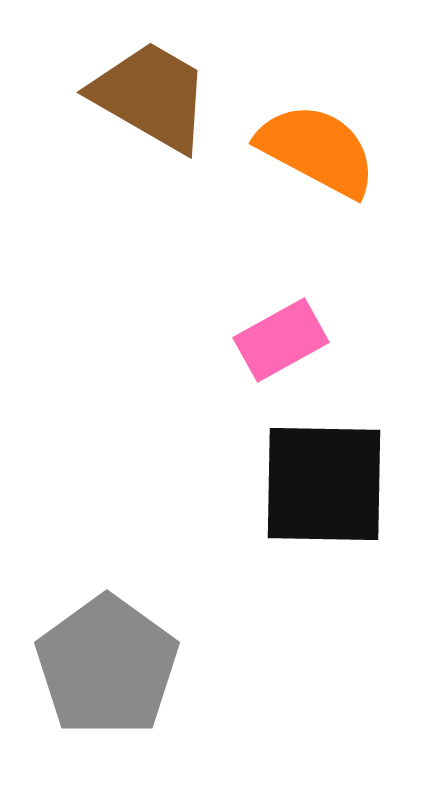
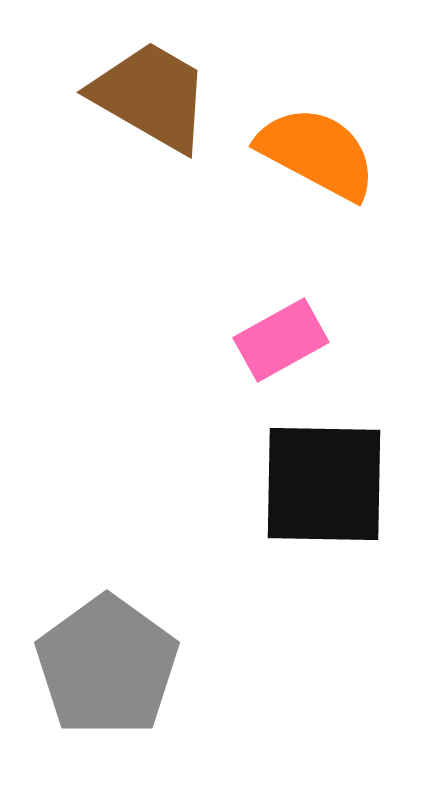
orange semicircle: moved 3 px down
